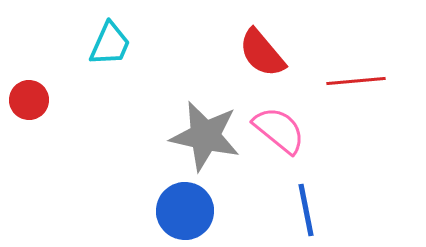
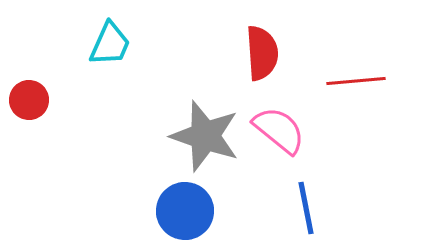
red semicircle: rotated 144 degrees counterclockwise
gray star: rotated 6 degrees clockwise
blue line: moved 2 px up
